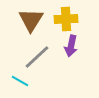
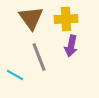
brown triangle: moved 2 px up; rotated 8 degrees counterclockwise
gray line: moved 2 px right; rotated 68 degrees counterclockwise
cyan line: moved 5 px left, 6 px up
